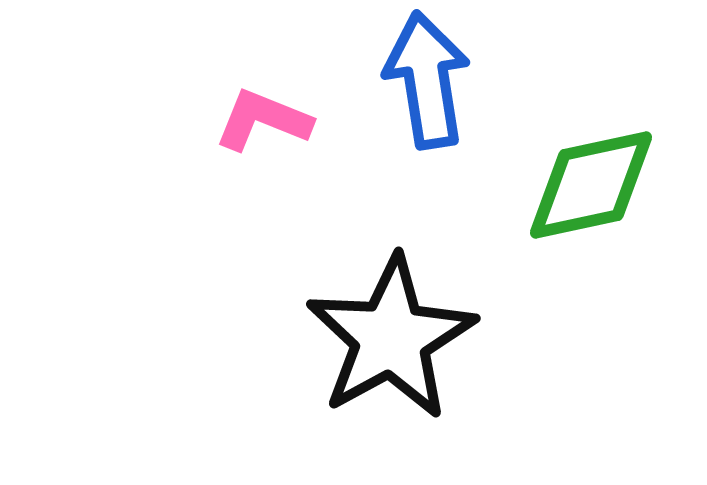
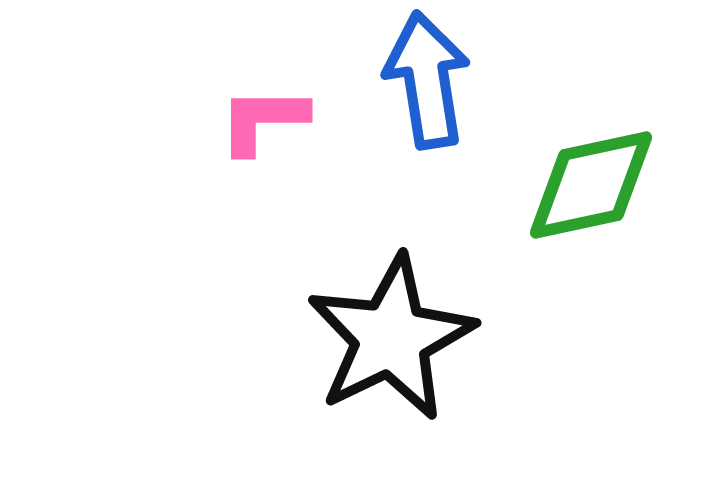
pink L-shape: rotated 22 degrees counterclockwise
black star: rotated 3 degrees clockwise
